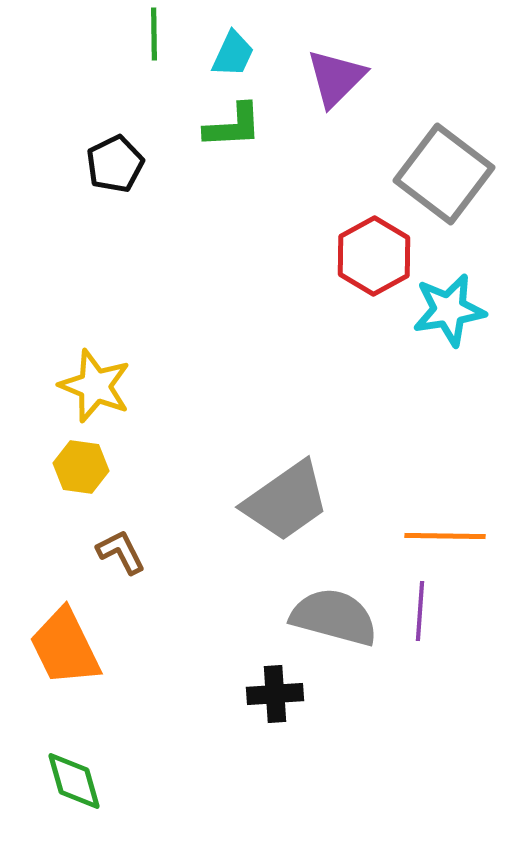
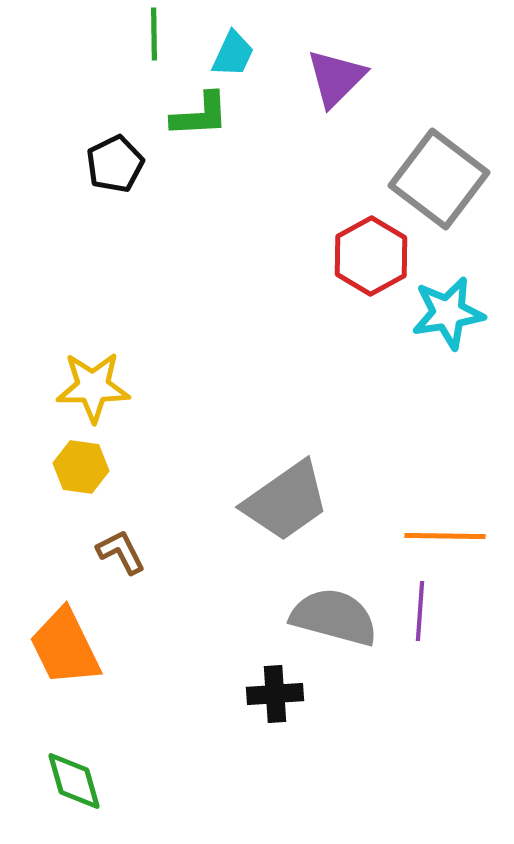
green L-shape: moved 33 px left, 11 px up
gray square: moved 5 px left, 5 px down
red hexagon: moved 3 px left
cyan star: moved 1 px left, 3 px down
yellow star: moved 2 px left, 1 px down; rotated 22 degrees counterclockwise
